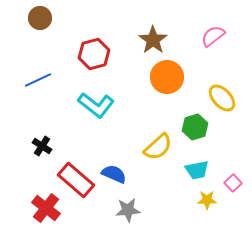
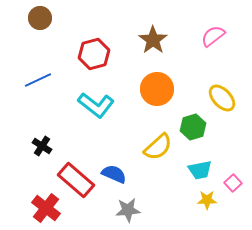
orange circle: moved 10 px left, 12 px down
green hexagon: moved 2 px left
cyan trapezoid: moved 3 px right
